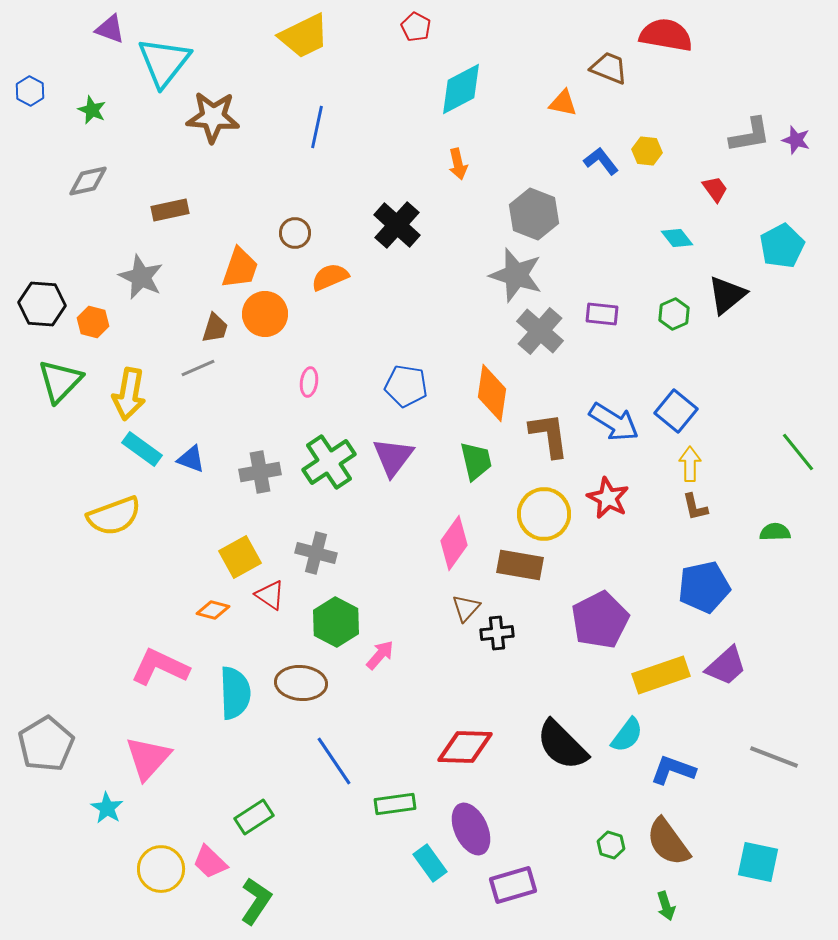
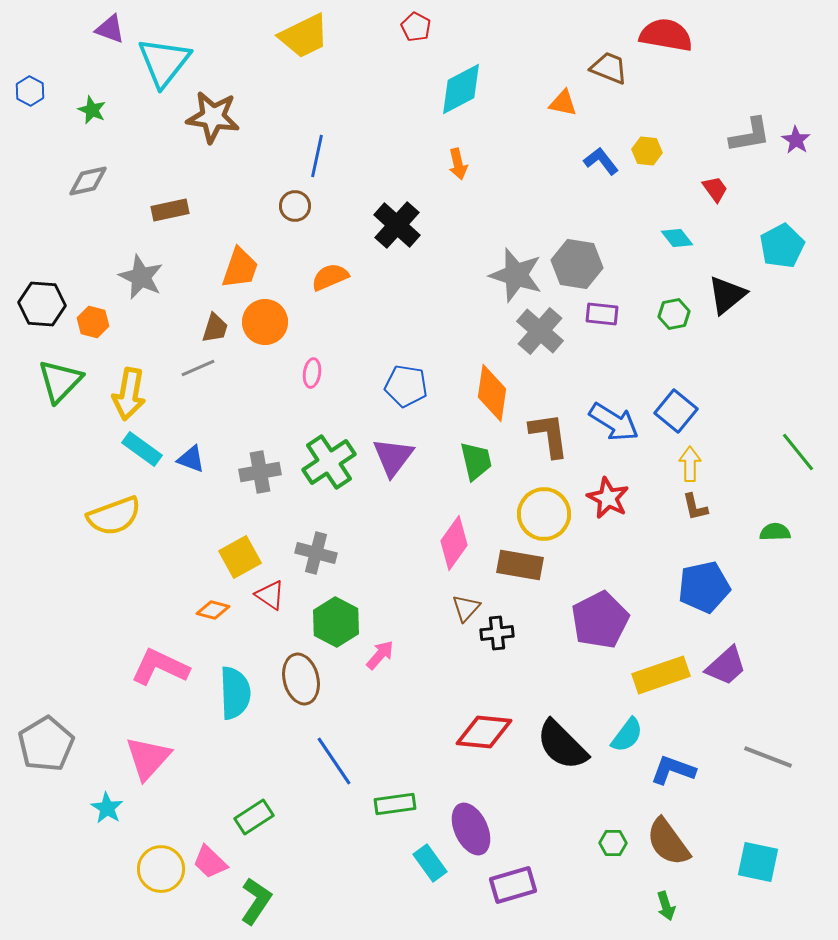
brown star at (213, 117): rotated 4 degrees clockwise
blue line at (317, 127): moved 29 px down
purple star at (796, 140): rotated 16 degrees clockwise
gray hexagon at (534, 214): moved 43 px right, 50 px down; rotated 12 degrees counterclockwise
brown circle at (295, 233): moved 27 px up
orange circle at (265, 314): moved 8 px down
green hexagon at (674, 314): rotated 12 degrees clockwise
pink ellipse at (309, 382): moved 3 px right, 9 px up
brown ellipse at (301, 683): moved 4 px up; rotated 72 degrees clockwise
red diamond at (465, 747): moved 19 px right, 15 px up; rotated 4 degrees clockwise
gray line at (774, 757): moved 6 px left
green hexagon at (611, 845): moved 2 px right, 2 px up; rotated 16 degrees counterclockwise
